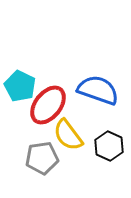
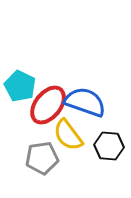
blue semicircle: moved 13 px left, 12 px down
black hexagon: rotated 20 degrees counterclockwise
